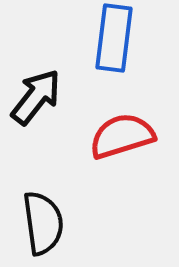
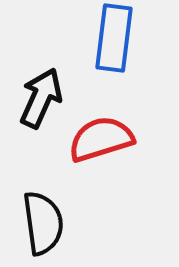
black arrow: moved 5 px right, 1 px down; rotated 14 degrees counterclockwise
red semicircle: moved 21 px left, 3 px down
